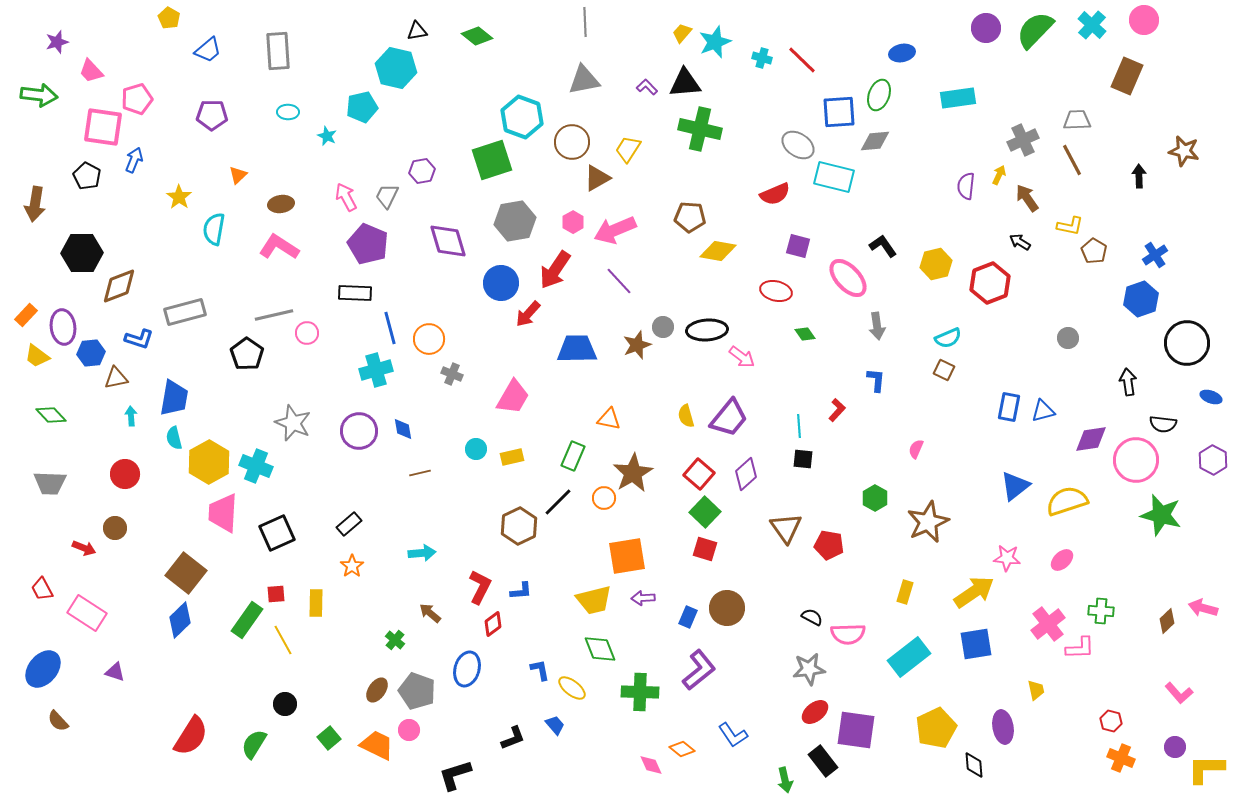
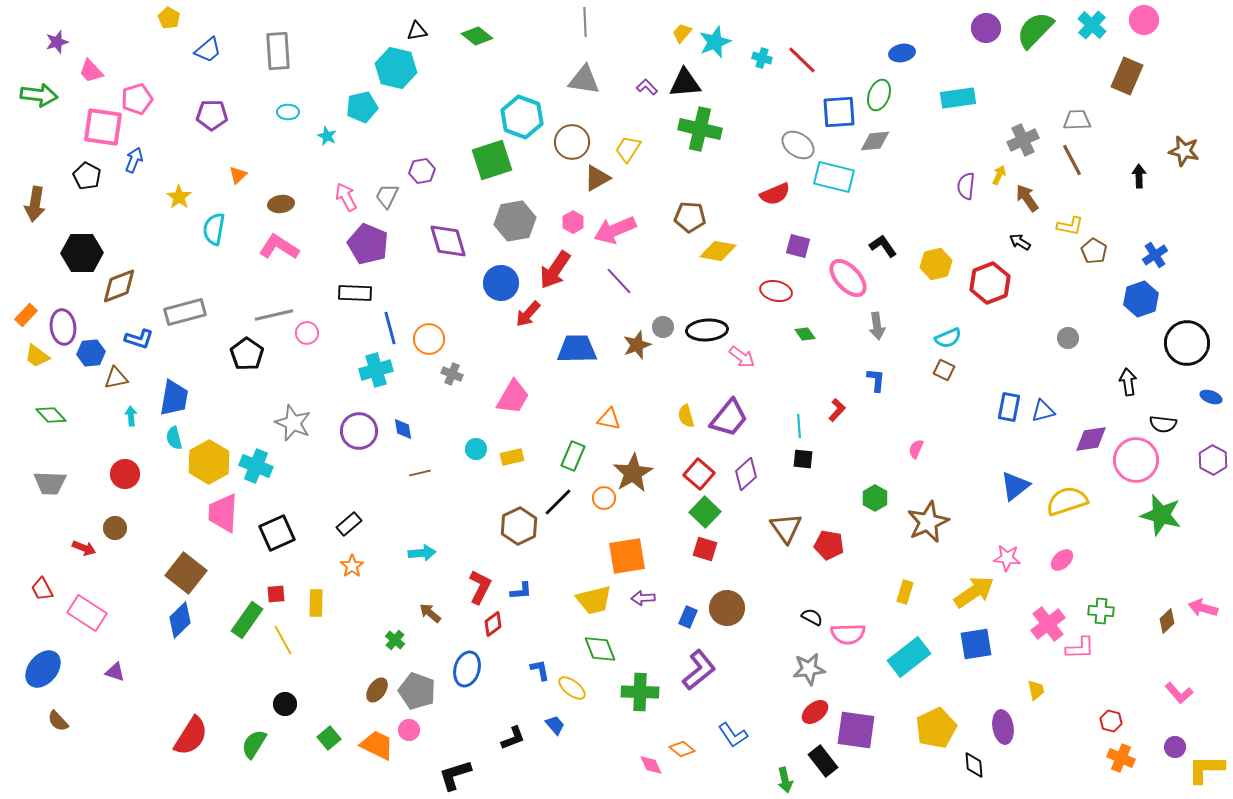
gray triangle at (584, 80): rotated 20 degrees clockwise
